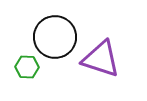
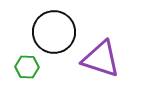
black circle: moved 1 px left, 5 px up
